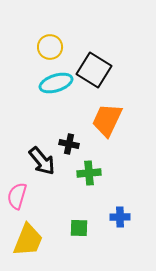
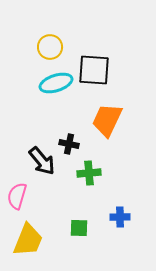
black square: rotated 28 degrees counterclockwise
